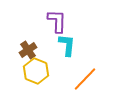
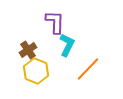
purple L-shape: moved 2 px left, 1 px down
cyan L-shape: rotated 20 degrees clockwise
orange line: moved 3 px right, 10 px up
